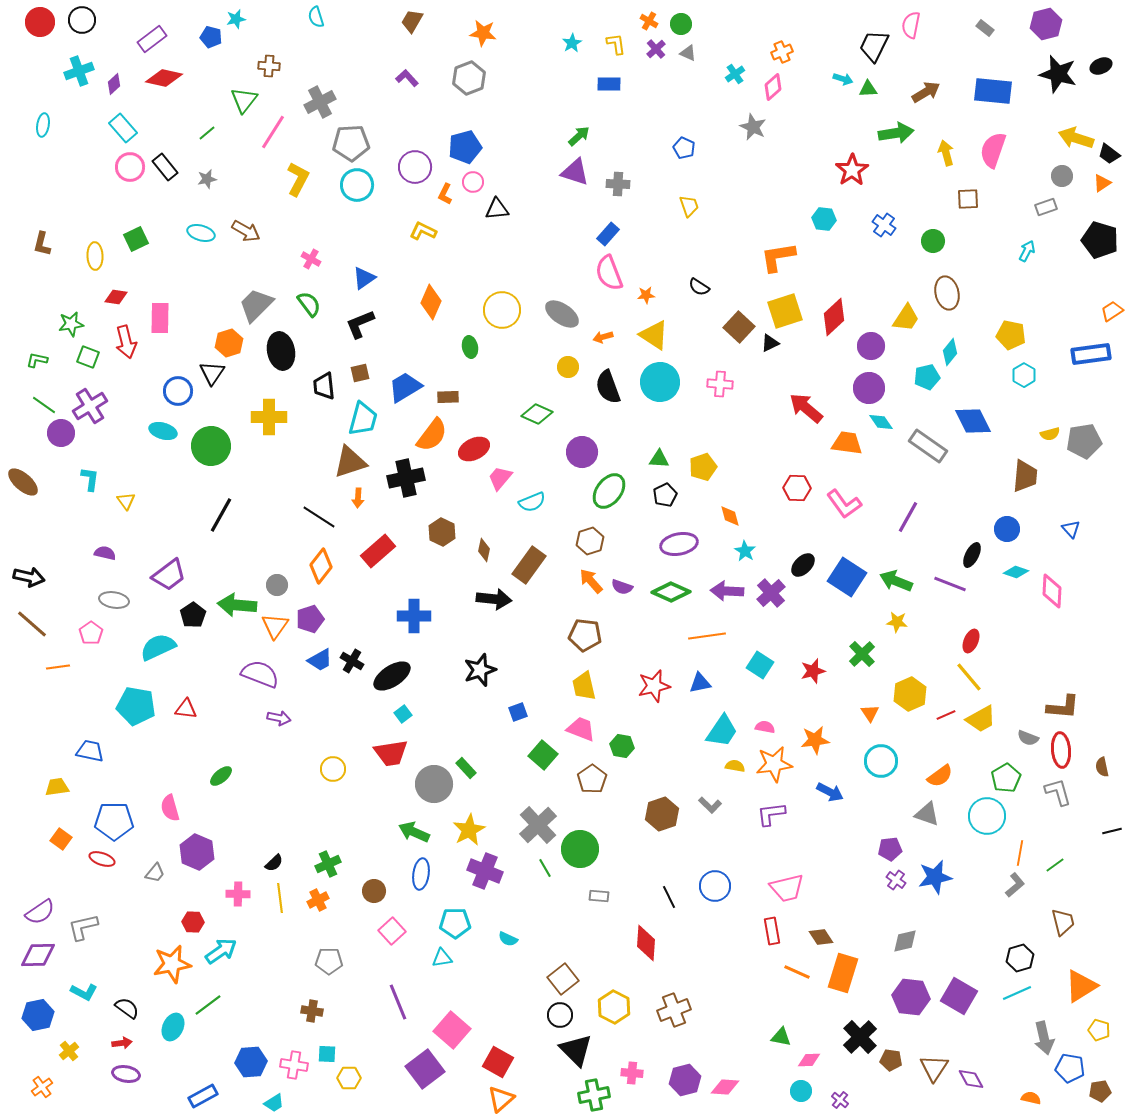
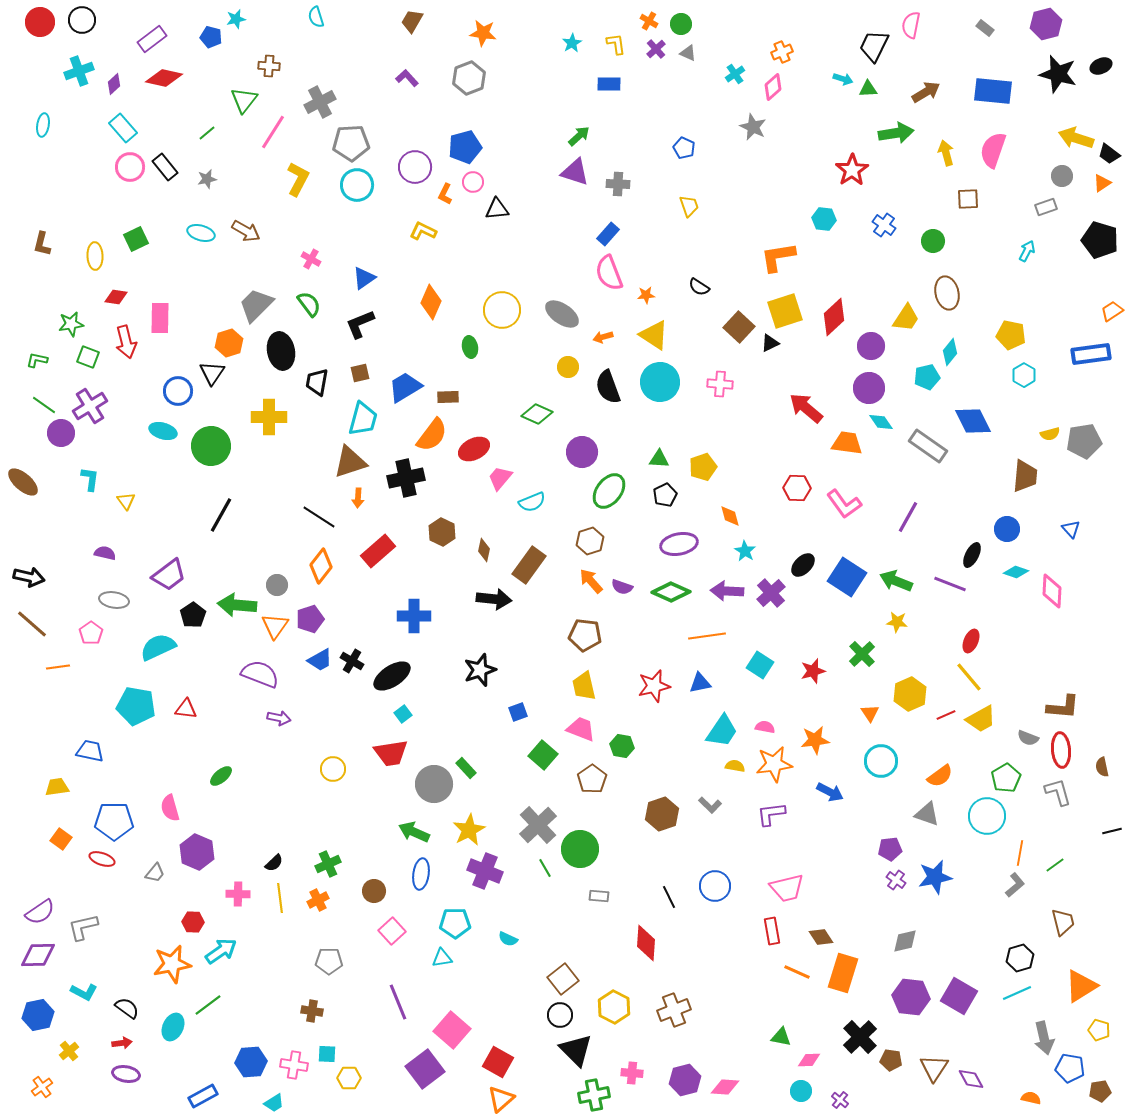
black trapezoid at (324, 386): moved 7 px left, 4 px up; rotated 16 degrees clockwise
